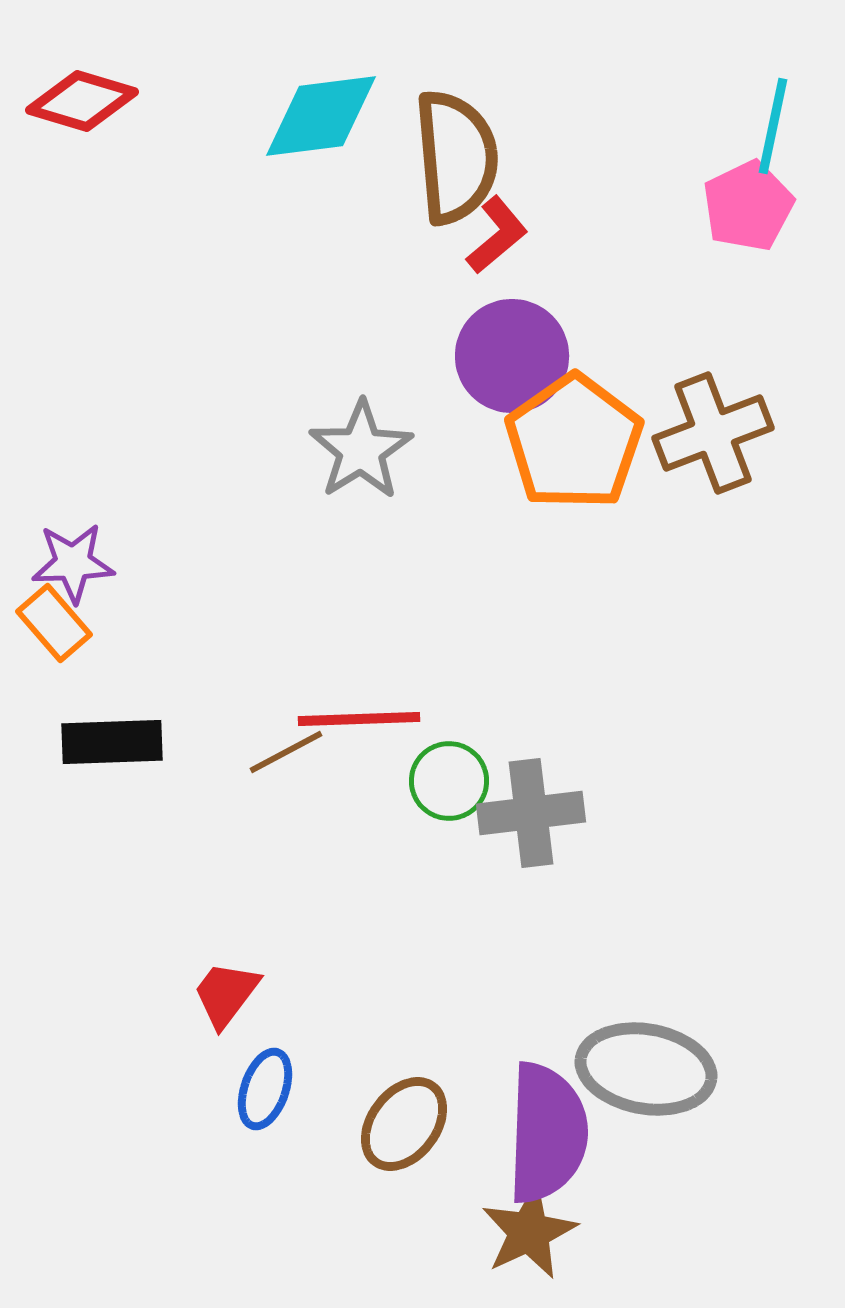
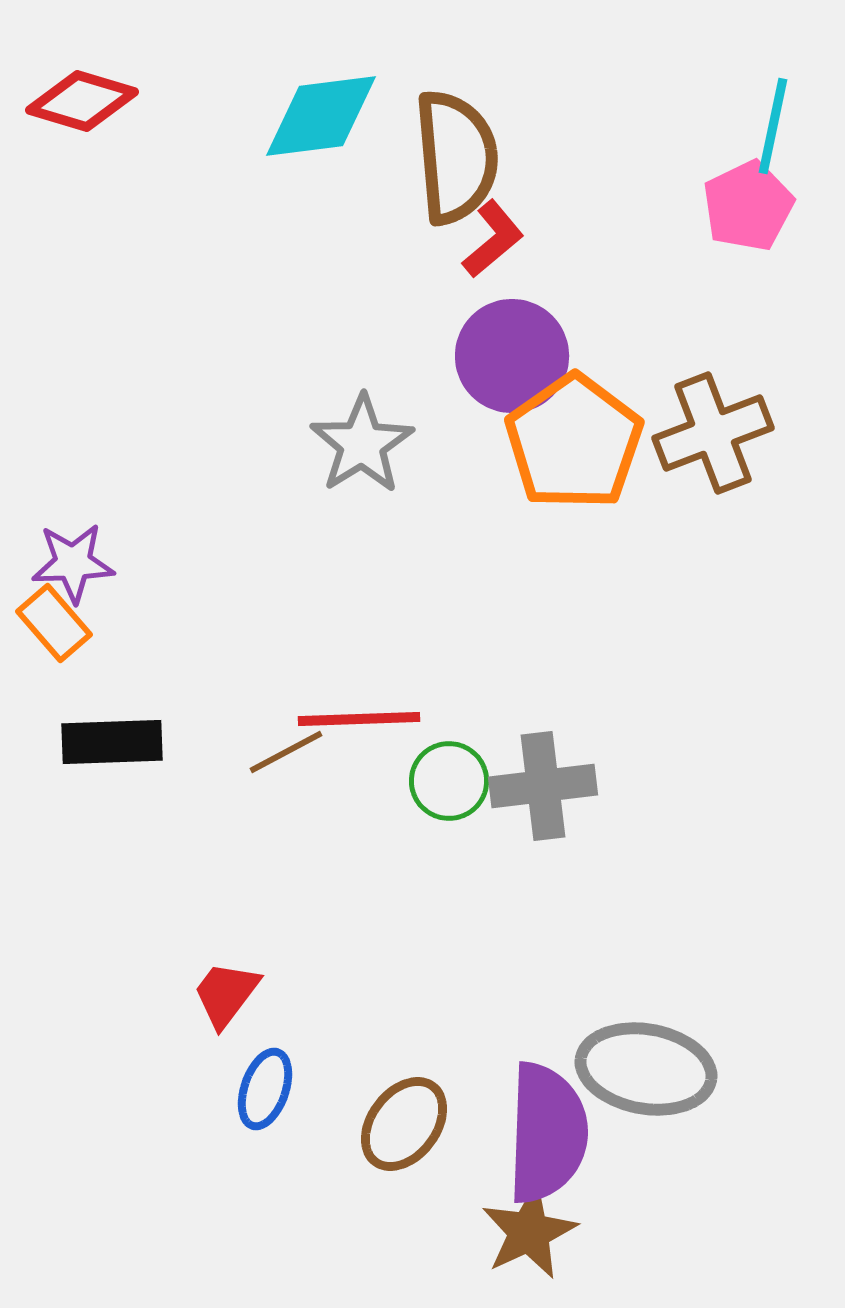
red L-shape: moved 4 px left, 4 px down
gray star: moved 1 px right, 6 px up
gray cross: moved 12 px right, 27 px up
